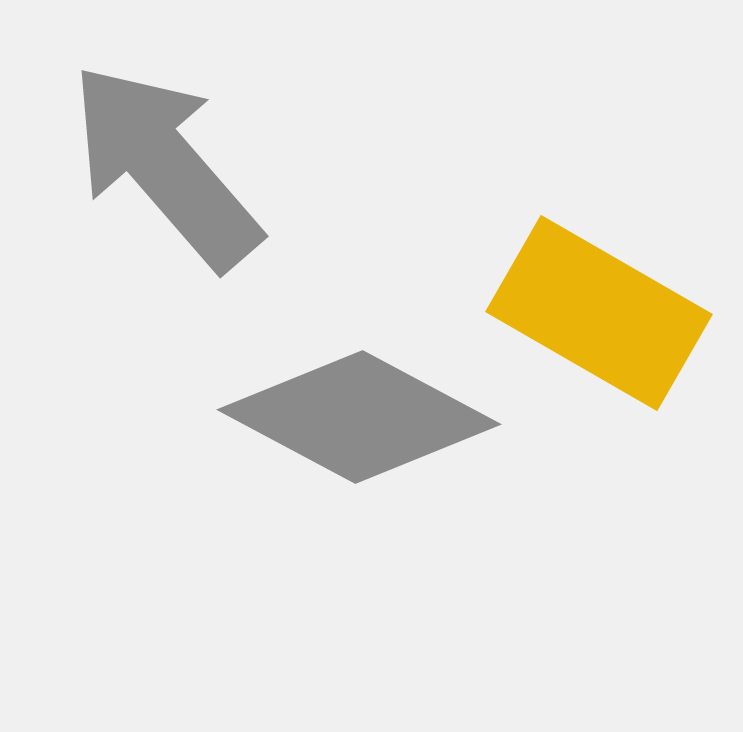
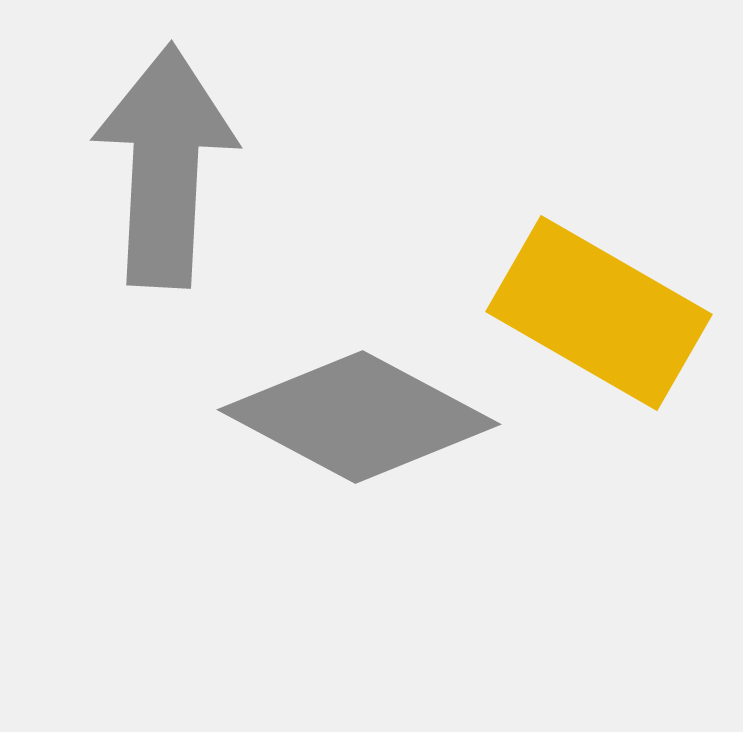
gray arrow: rotated 44 degrees clockwise
